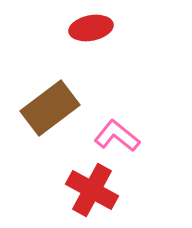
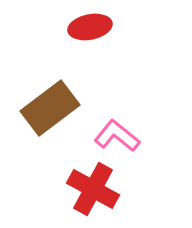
red ellipse: moved 1 px left, 1 px up
red cross: moved 1 px right, 1 px up
